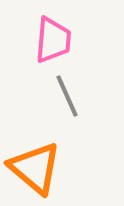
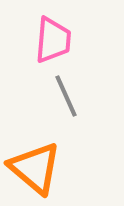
gray line: moved 1 px left
